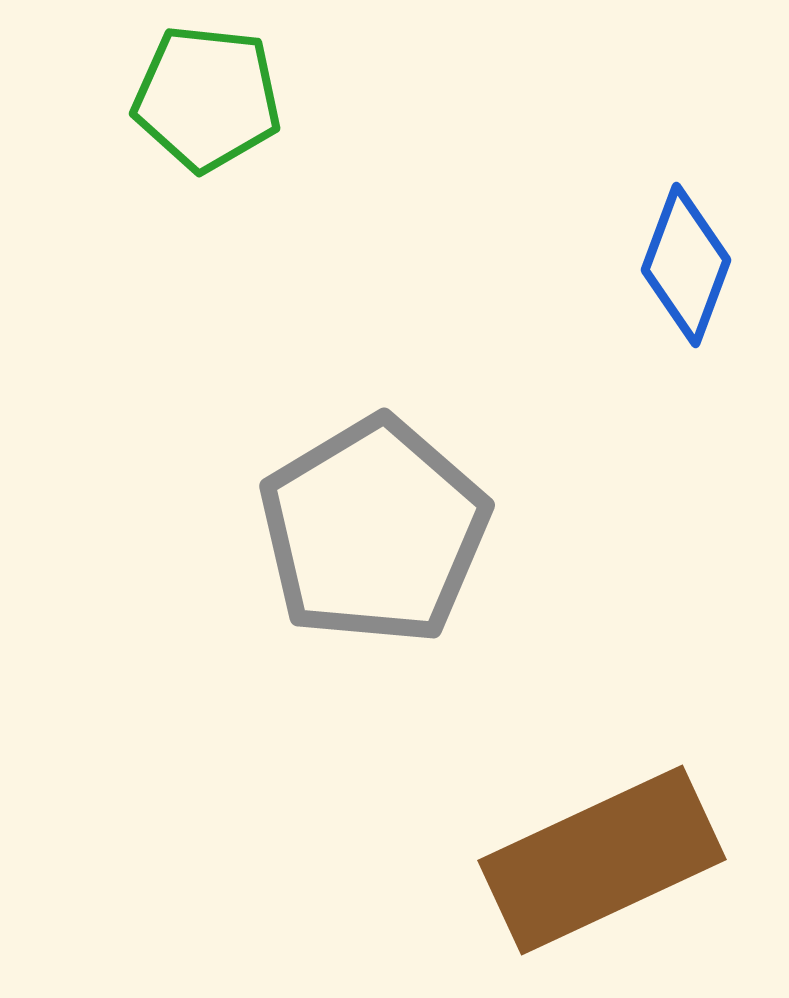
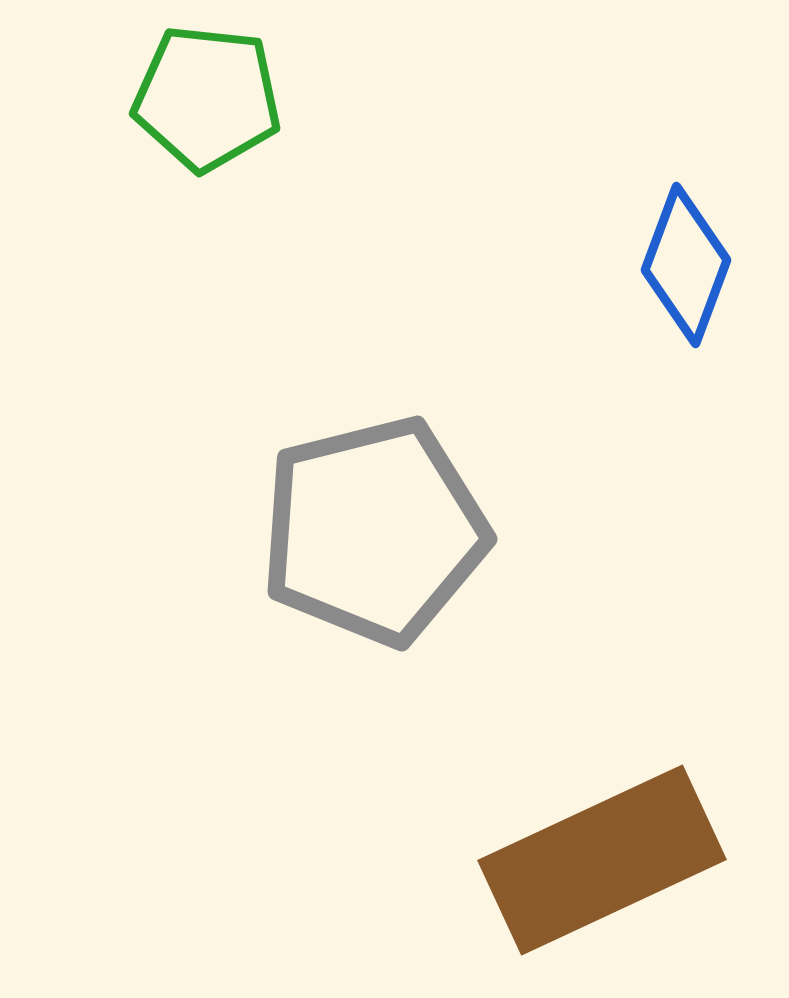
gray pentagon: rotated 17 degrees clockwise
